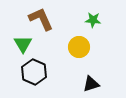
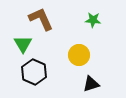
yellow circle: moved 8 px down
